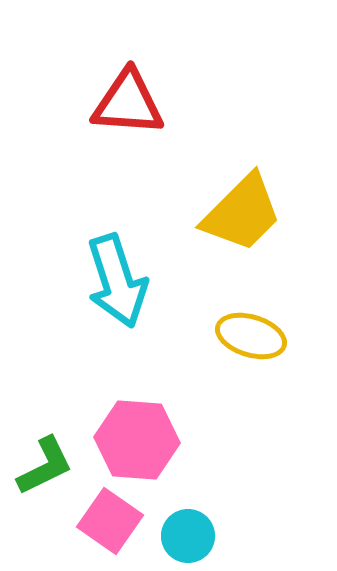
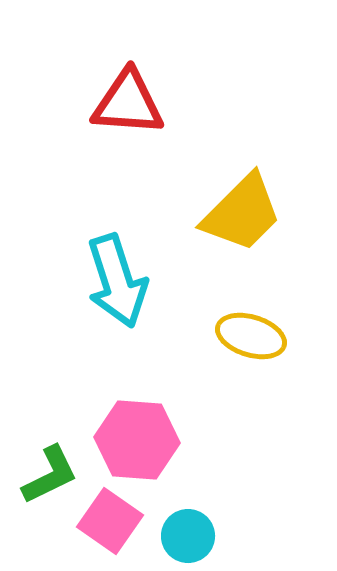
green L-shape: moved 5 px right, 9 px down
